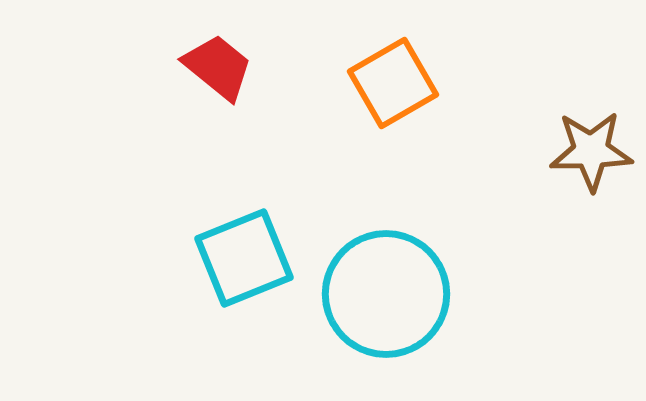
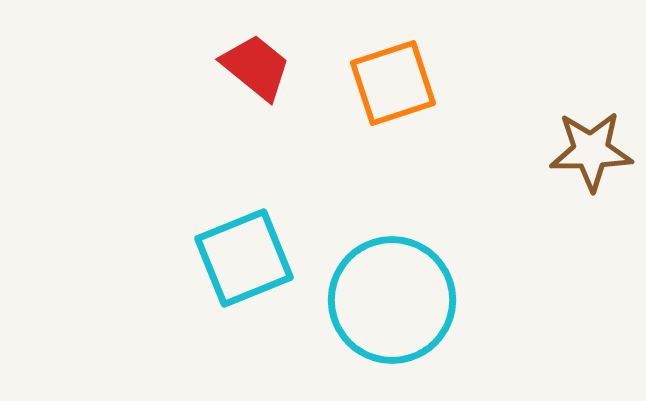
red trapezoid: moved 38 px right
orange square: rotated 12 degrees clockwise
cyan circle: moved 6 px right, 6 px down
